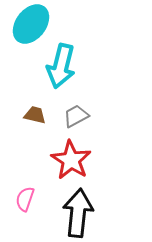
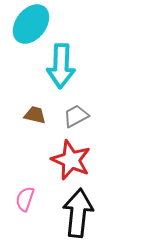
cyan arrow: rotated 12 degrees counterclockwise
red star: rotated 9 degrees counterclockwise
